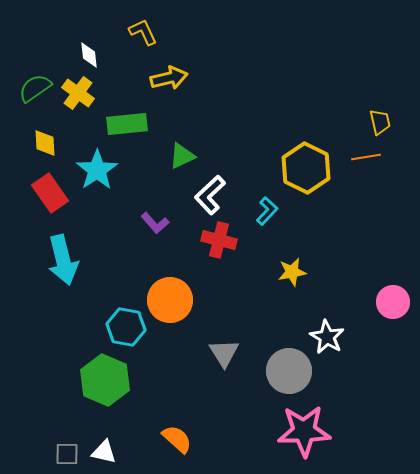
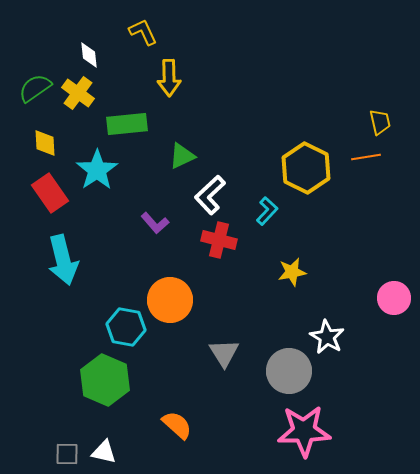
yellow arrow: rotated 102 degrees clockwise
pink circle: moved 1 px right, 4 px up
orange semicircle: moved 14 px up
